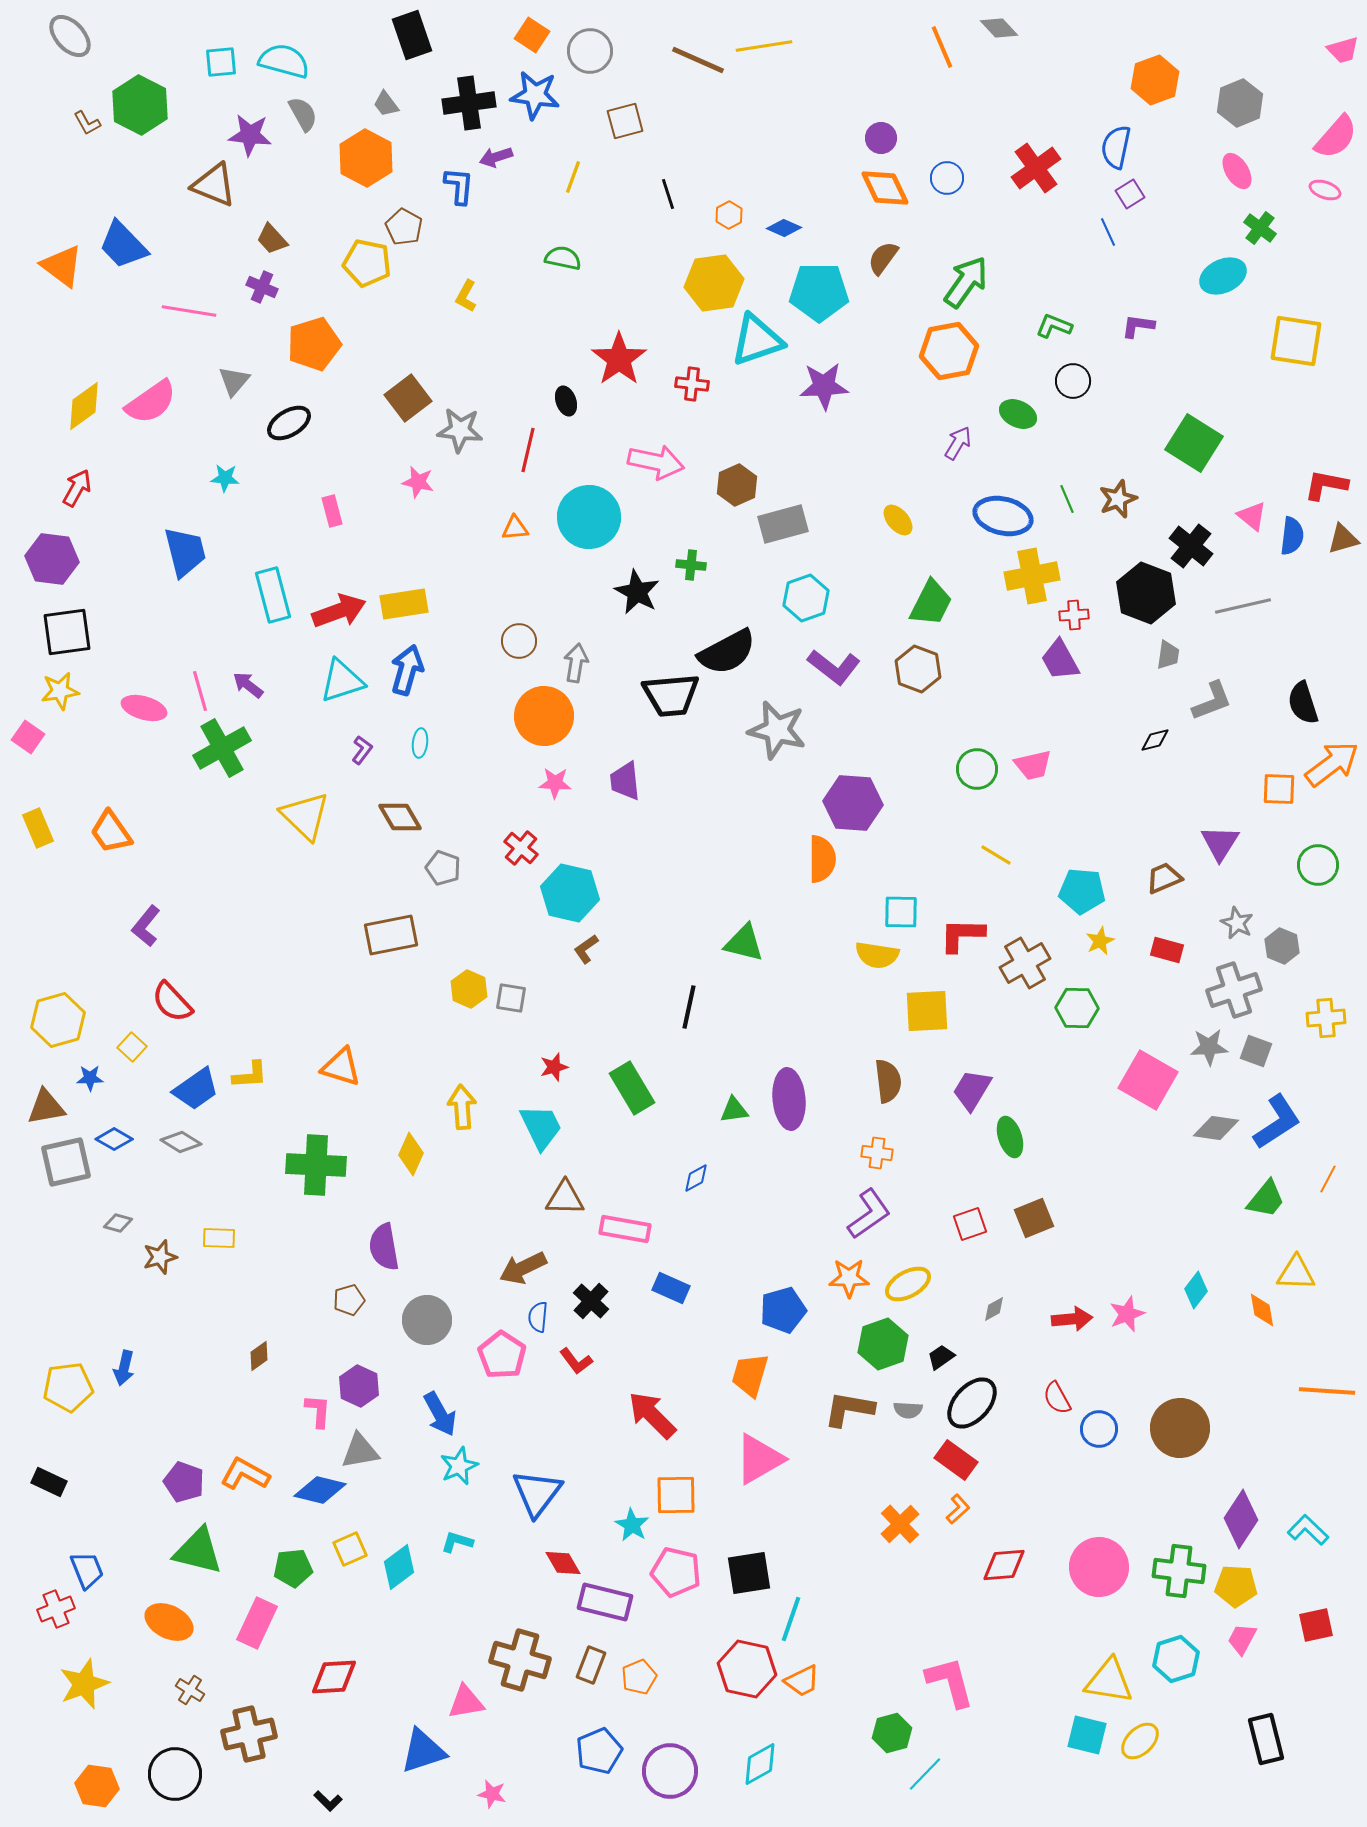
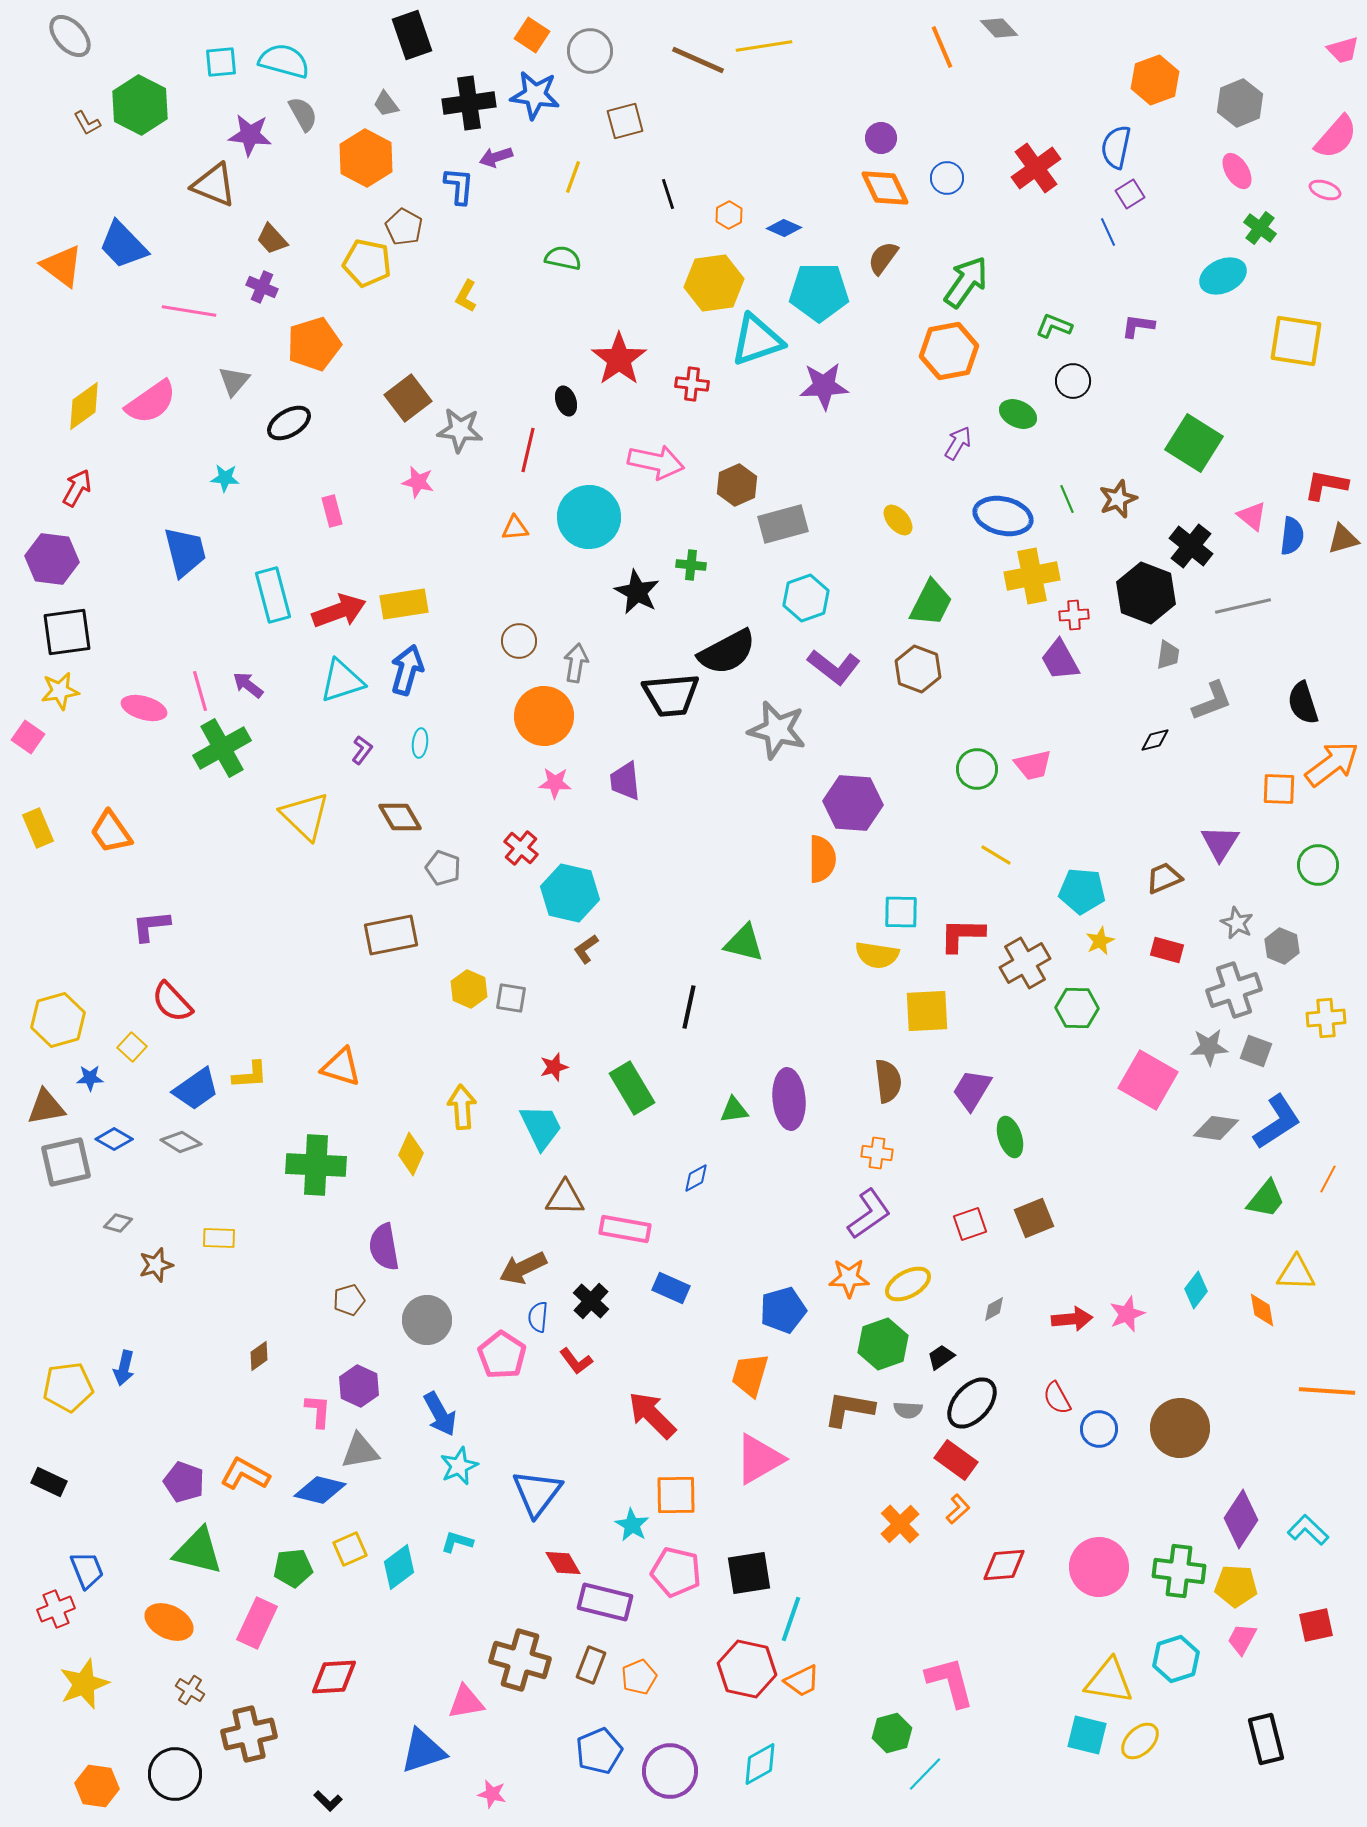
purple L-shape at (146, 926): moved 5 px right; rotated 45 degrees clockwise
brown star at (160, 1257): moved 4 px left, 8 px down
